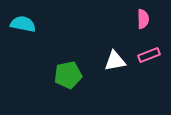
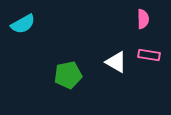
cyan semicircle: rotated 140 degrees clockwise
pink rectangle: rotated 30 degrees clockwise
white triangle: moved 1 px right, 1 px down; rotated 40 degrees clockwise
